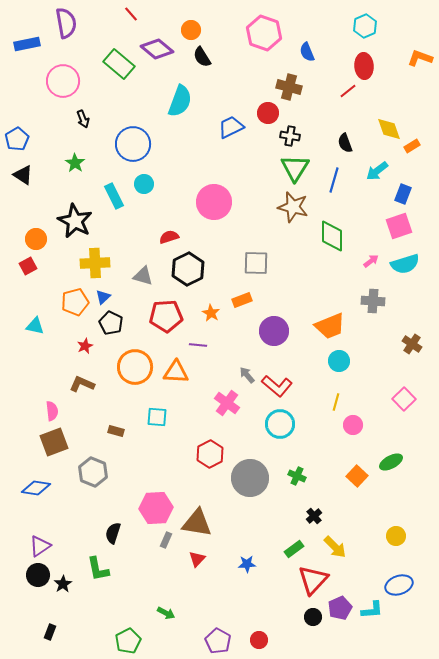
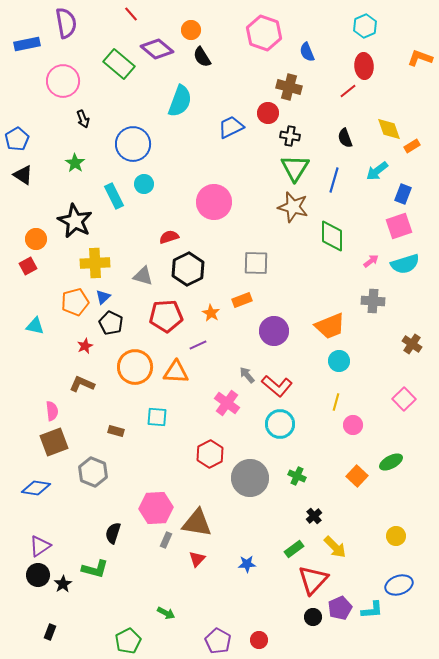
black semicircle at (345, 143): moved 5 px up
purple line at (198, 345): rotated 30 degrees counterclockwise
green L-shape at (98, 569): moved 3 px left; rotated 64 degrees counterclockwise
